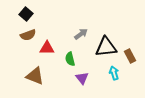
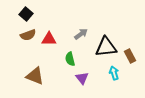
red triangle: moved 2 px right, 9 px up
